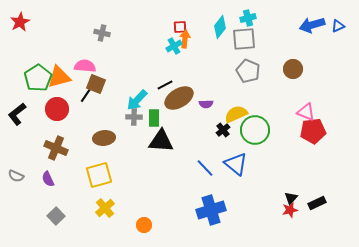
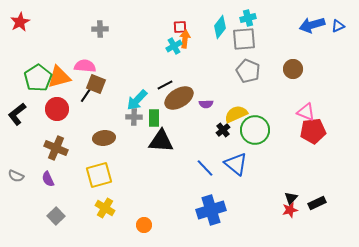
gray cross at (102, 33): moved 2 px left, 4 px up; rotated 14 degrees counterclockwise
yellow cross at (105, 208): rotated 18 degrees counterclockwise
